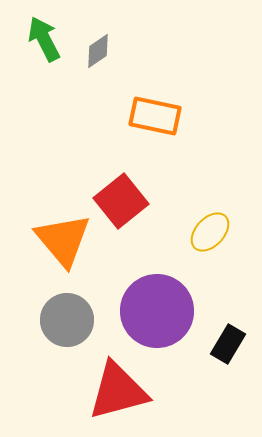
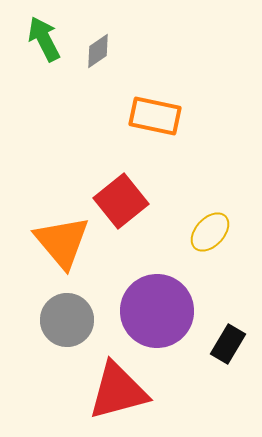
orange triangle: moved 1 px left, 2 px down
